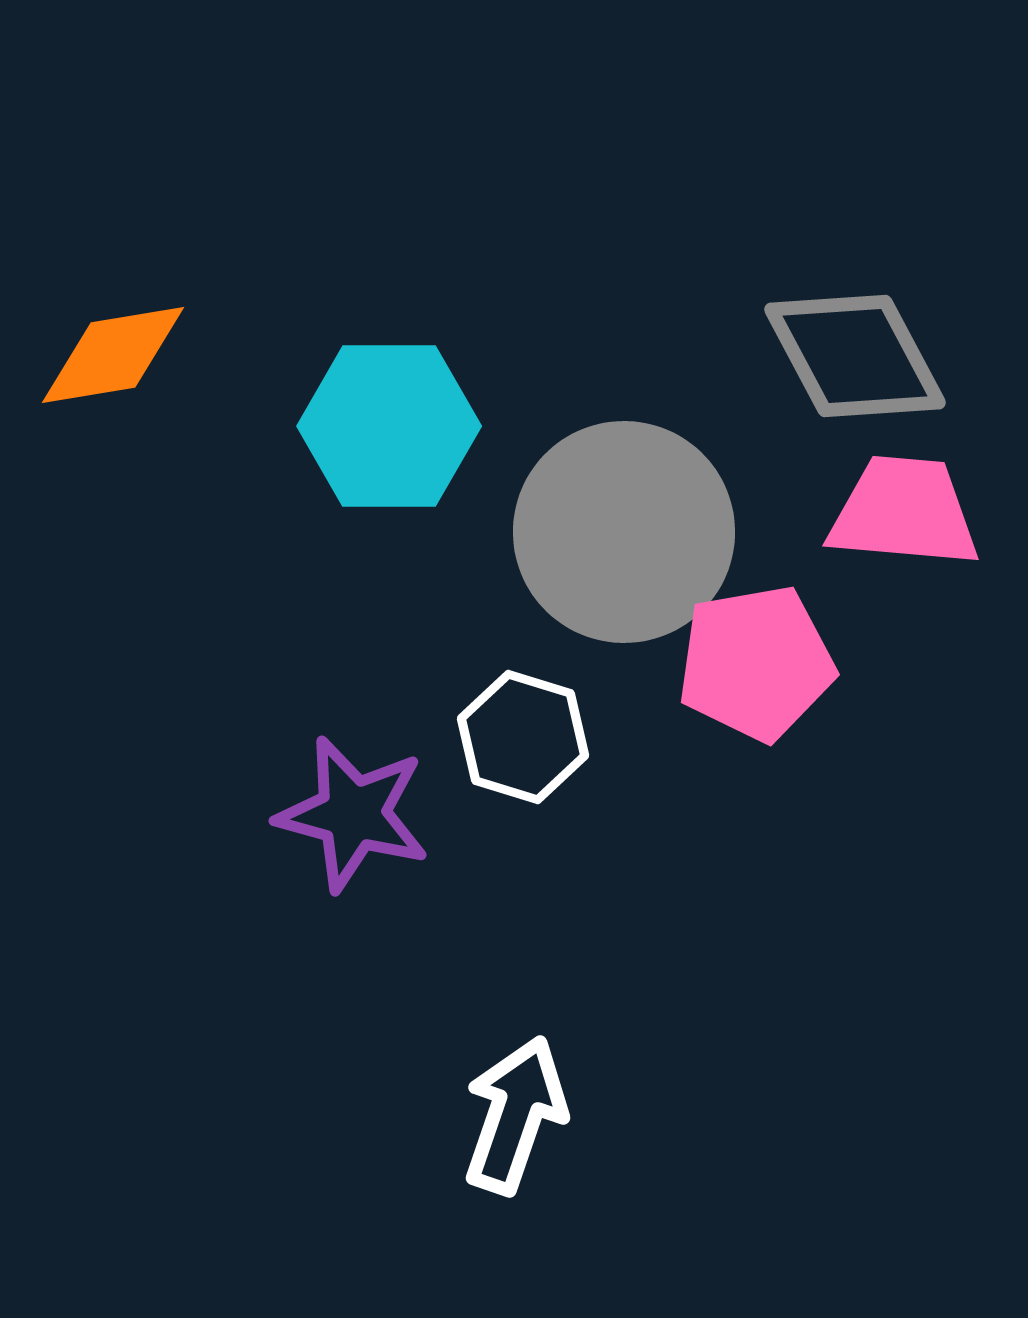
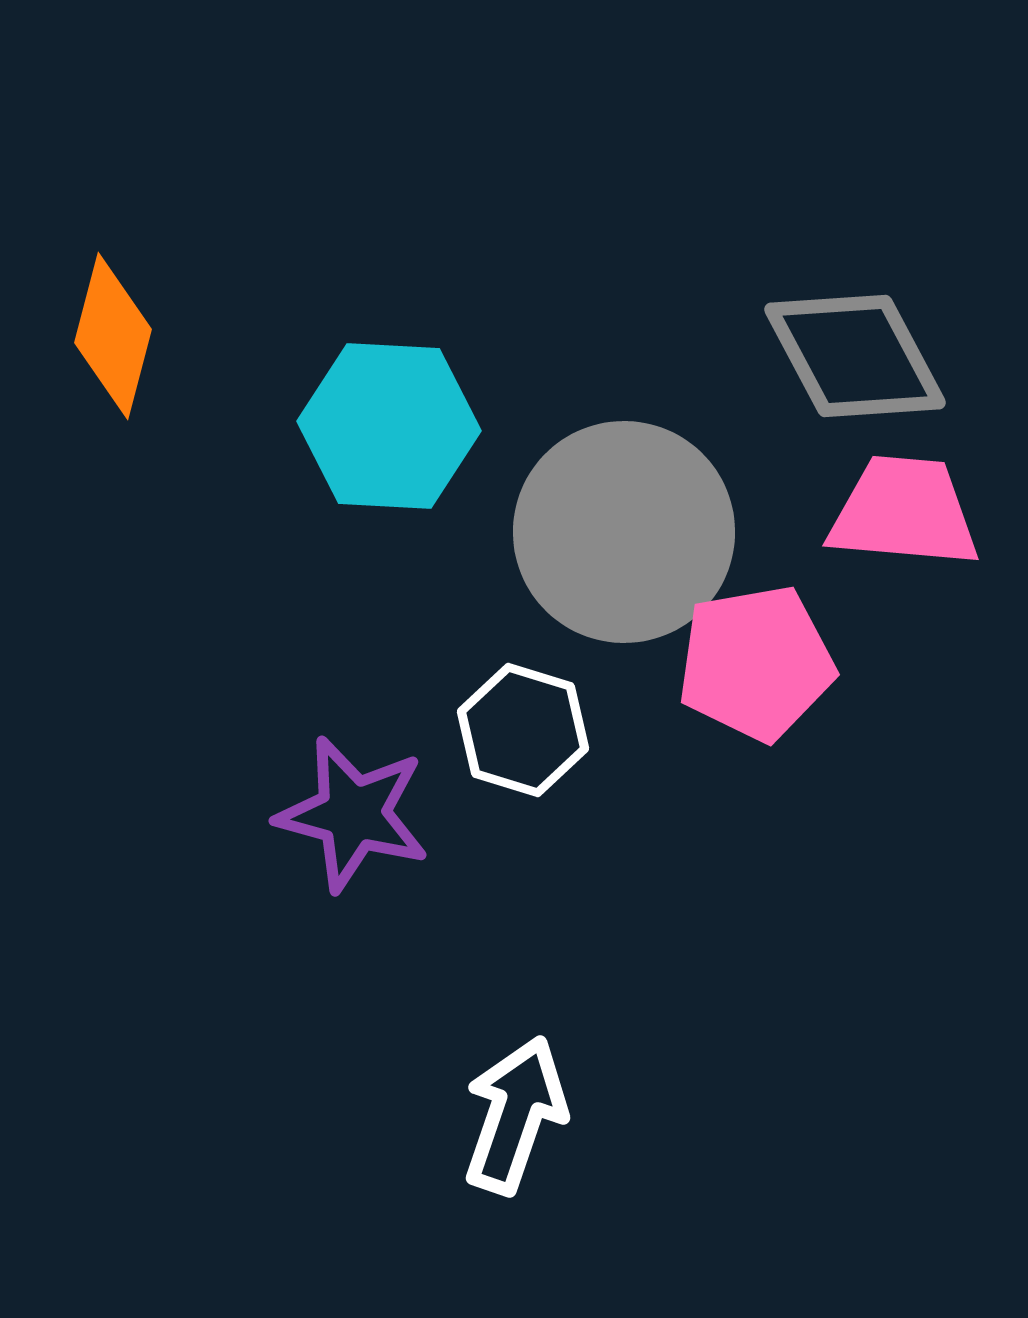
orange diamond: moved 19 px up; rotated 66 degrees counterclockwise
cyan hexagon: rotated 3 degrees clockwise
white hexagon: moved 7 px up
